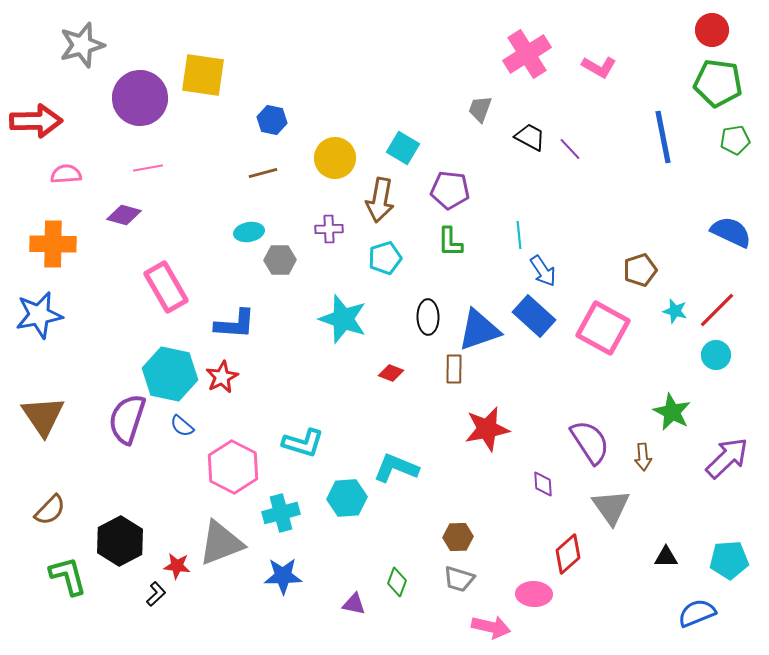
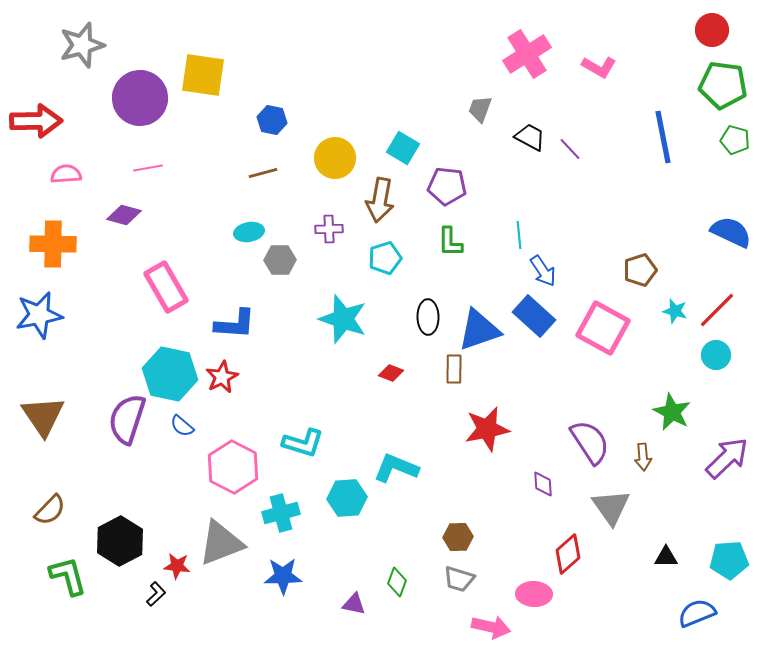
green pentagon at (718, 83): moved 5 px right, 2 px down
green pentagon at (735, 140): rotated 24 degrees clockwise
purple pentagon at (450, 190): moved 3 px left, 4 px up
